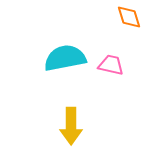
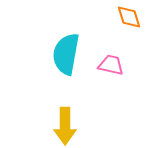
cyan semicircle: moved 1 px right, 4 px up; rotated 69 degrees counterclockwise
yellow arrow: moved 6 px left
